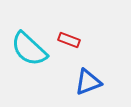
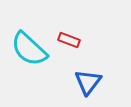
blue triangle: rotated 32 degrees counterclockwise
